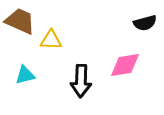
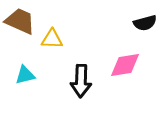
yellow triangle: moved 1 px right, 1 px up
